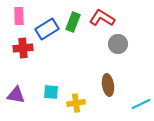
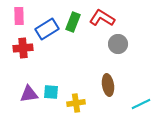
purple triangle: moved 13 px right, 1 px up; rotated 18 degrees counterclockwise
